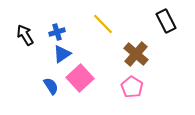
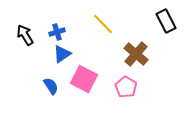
pink square: moved 4 px right, 1 px down; rotated 20 degrees counterclockwise
pink pentagon: moved 6 px left
